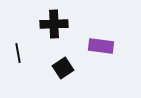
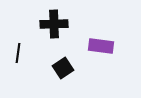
black line: rotated 18 degrees clockwise
